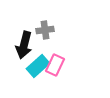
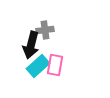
black arrow: moved 7 px right
pink rectangle: rotated 15 degrees counterclockwise
